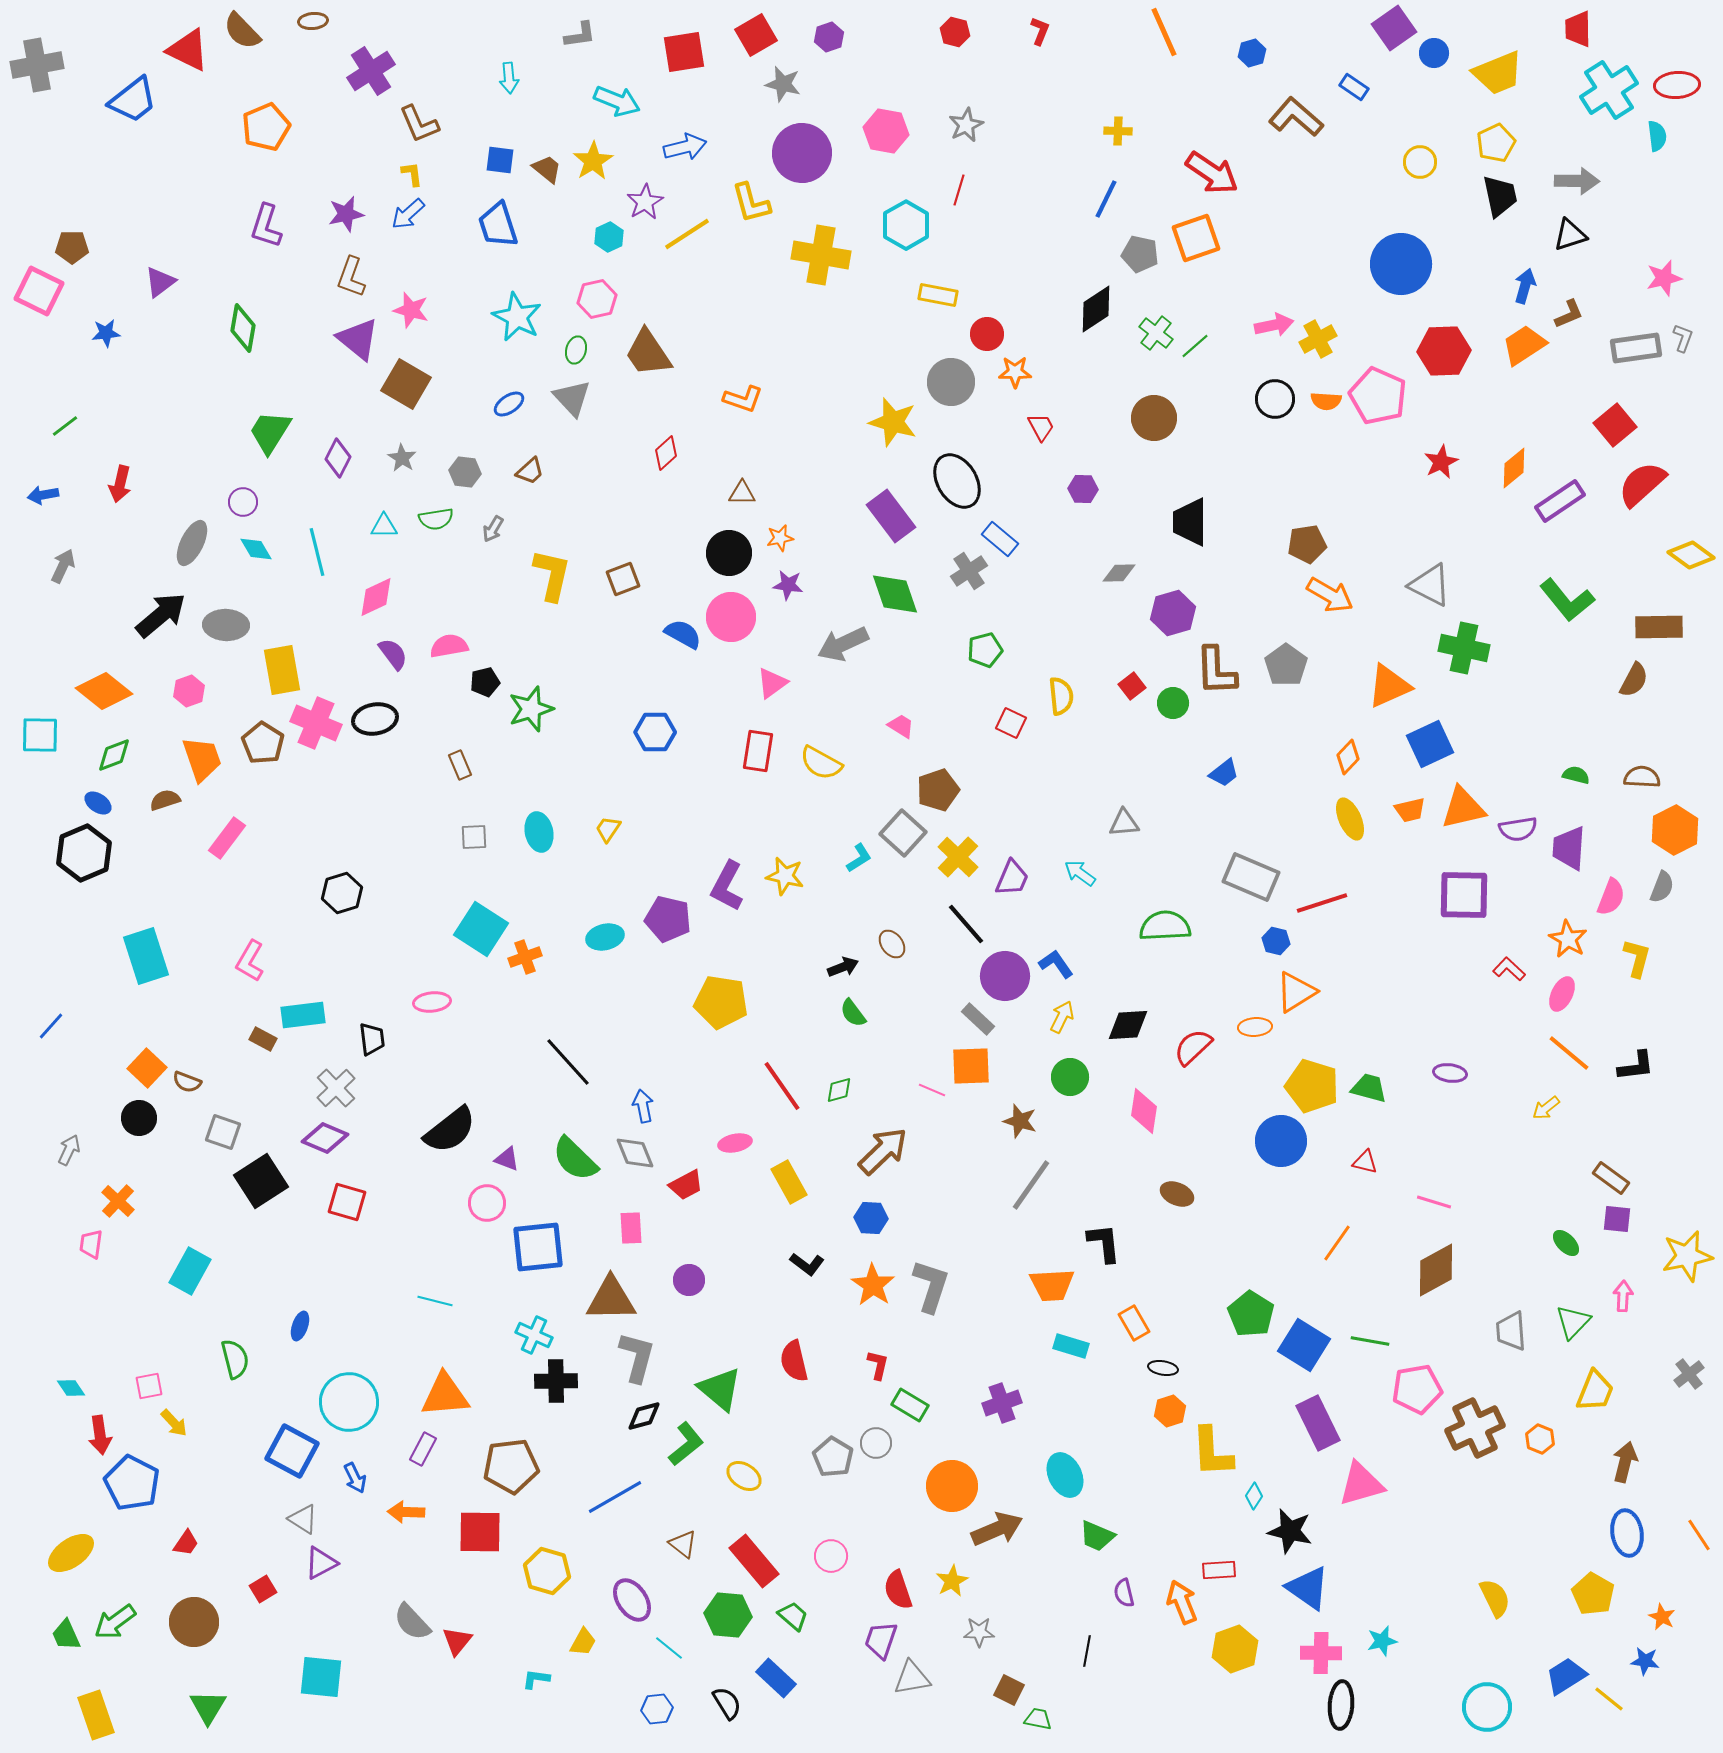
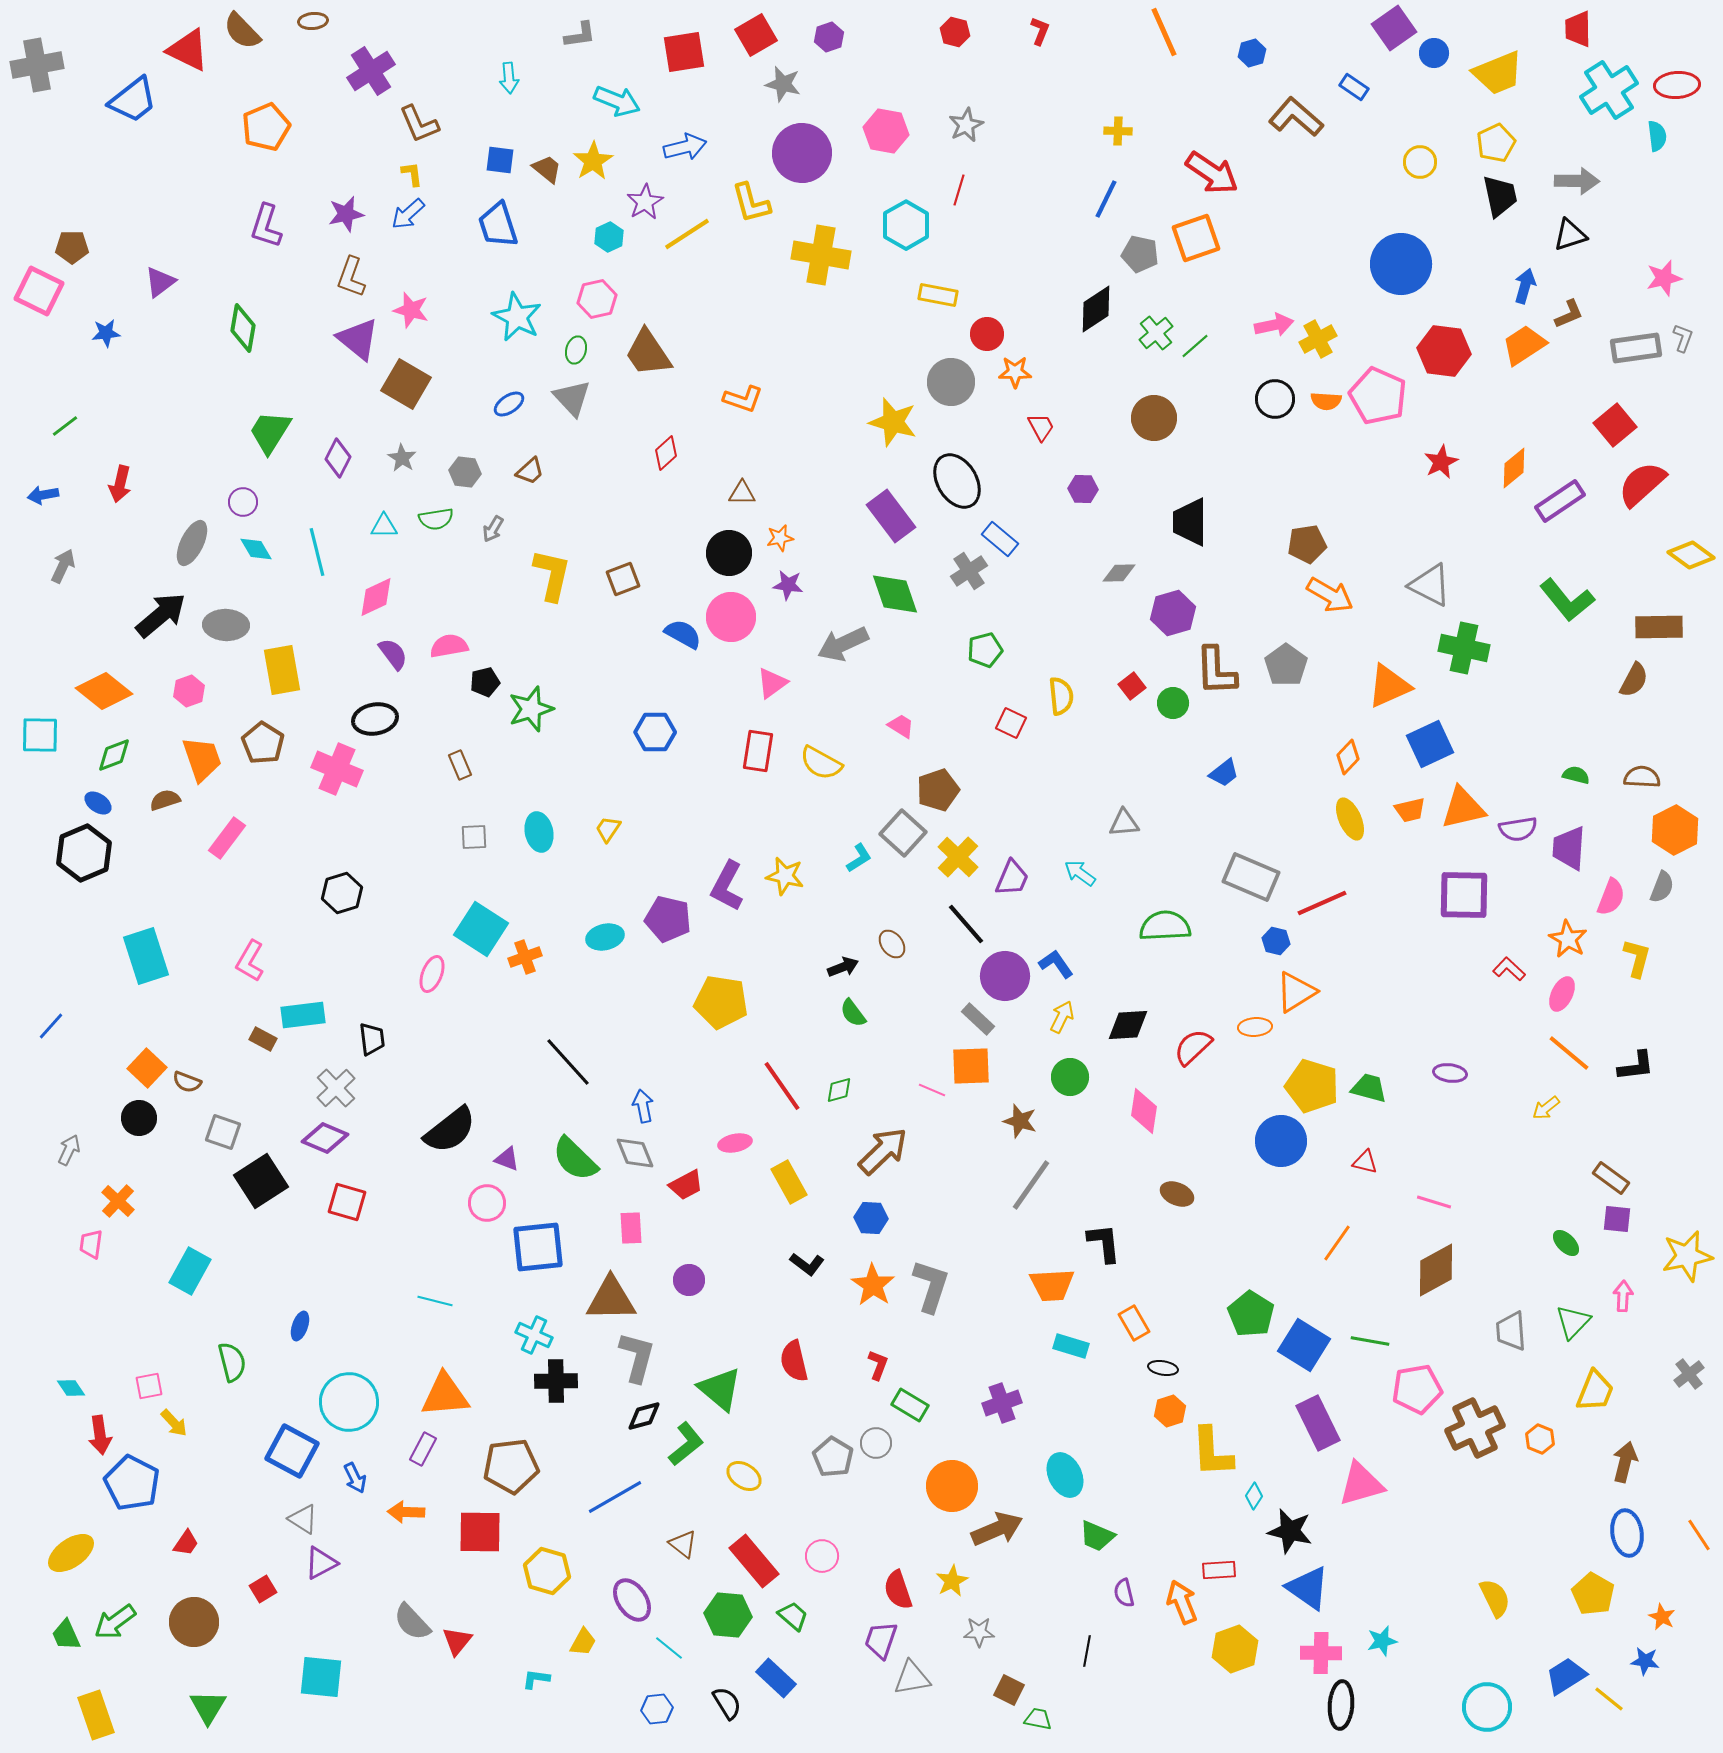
green cross at (1156, 333): rotated 12 degrees clockwise
red hexagon at (1444, 351): rotated 9 degrees clockwise
pink cross at (316, 723): moved 21 px right, 46 px down
red line at (1322, 903): rotated 6 degrees counterclockwise
pink ellipse at (432, 1002): moved 28 px up; rotated 63 degrees counterclockwise
green semicircle at (235, 1359): moved 3 px left, 3 px down
red L-shape at (878, 1365): rotated 8 degrees clockwise
pink circle at (831, 1556): moved 9 px left
